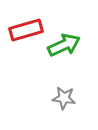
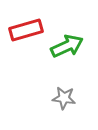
green arrow: moved 3 px right, 1 px down
